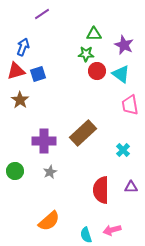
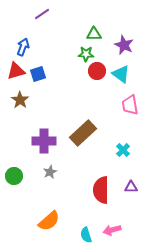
green circle: moved 1 px left, 5 px down
